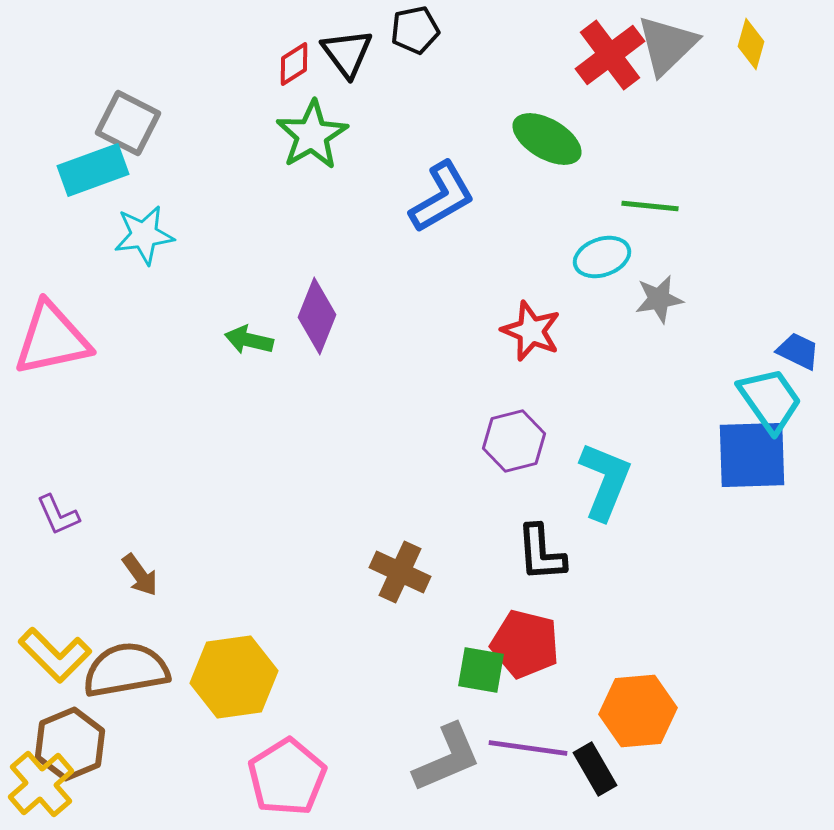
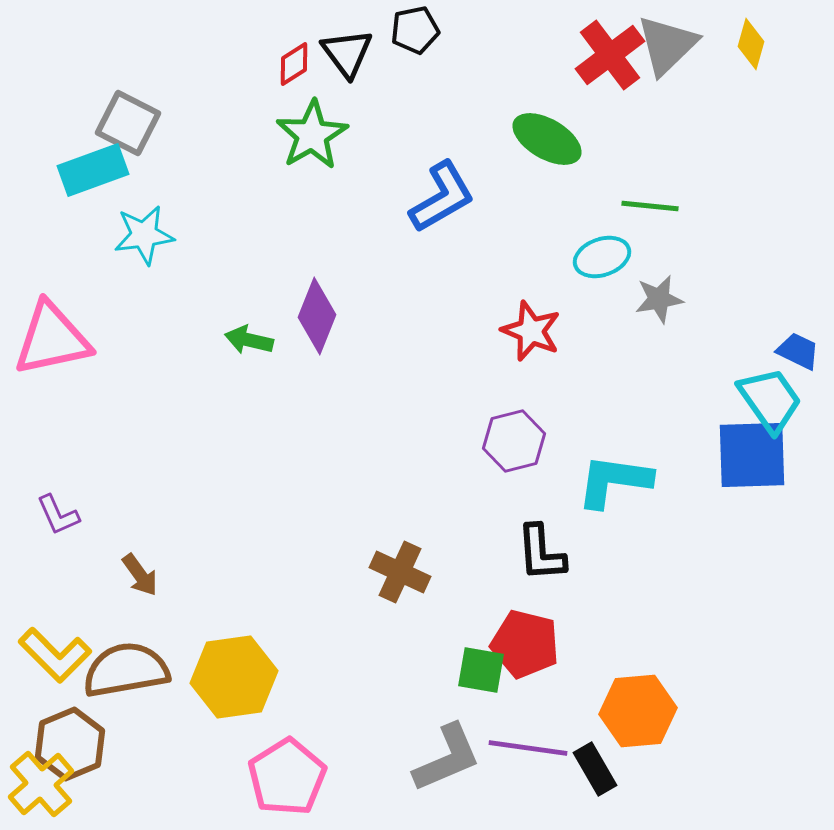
cyan L-shape: moved 9 px right; rotated 104 degrees counterclockwise
